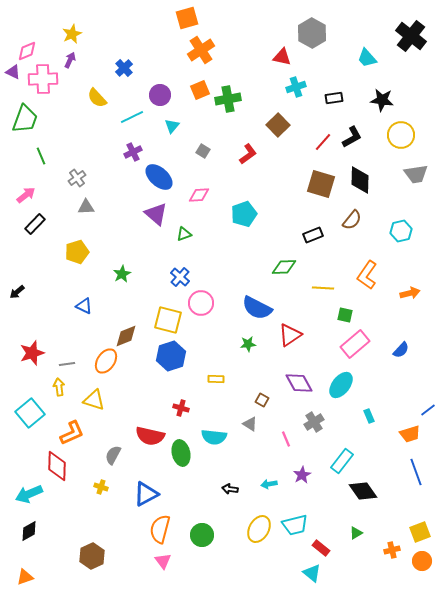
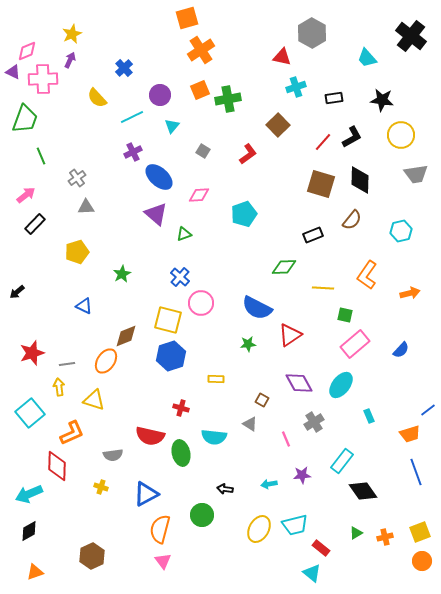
gray semicircle at (113, 455): rotated 126 degrees counterclockwise
purple star at (302, 475): rotated 24 degrees clockwise
black arrow at (230, 489): moved 5 px left
green circle at (202, 535): moved 20 px up
orange cross at (392, 550): moved 7 px left, 13 px up
orange triangle at (25, 577): moved 10 px right, 5 px up
